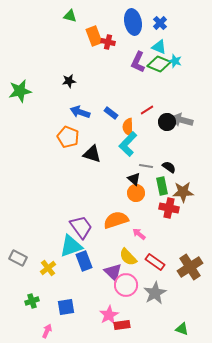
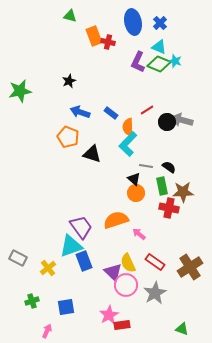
black star at (69, 81): rotated 16 degrees counterclockwise
yellow semicircle at (128, 257): moved 6 px down; rotated 18 degrees clockwise
